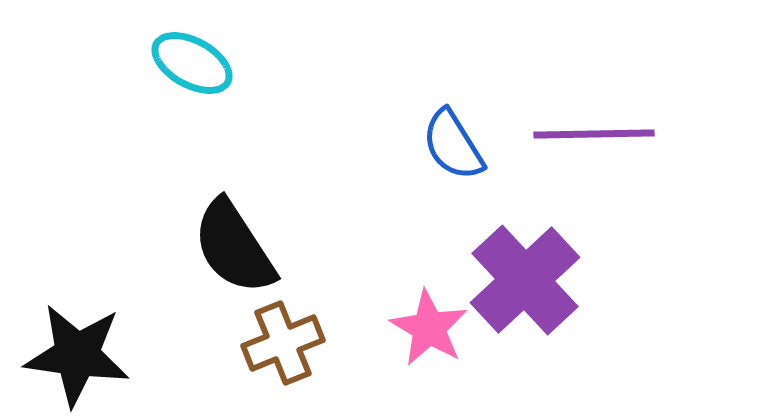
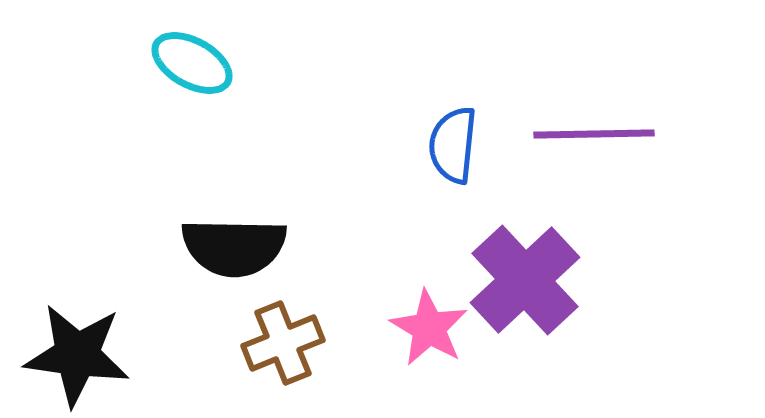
blue semicircle: rotated 38 degrees clockwise
black semicircle: rotated 56 degrees counterclockwise
